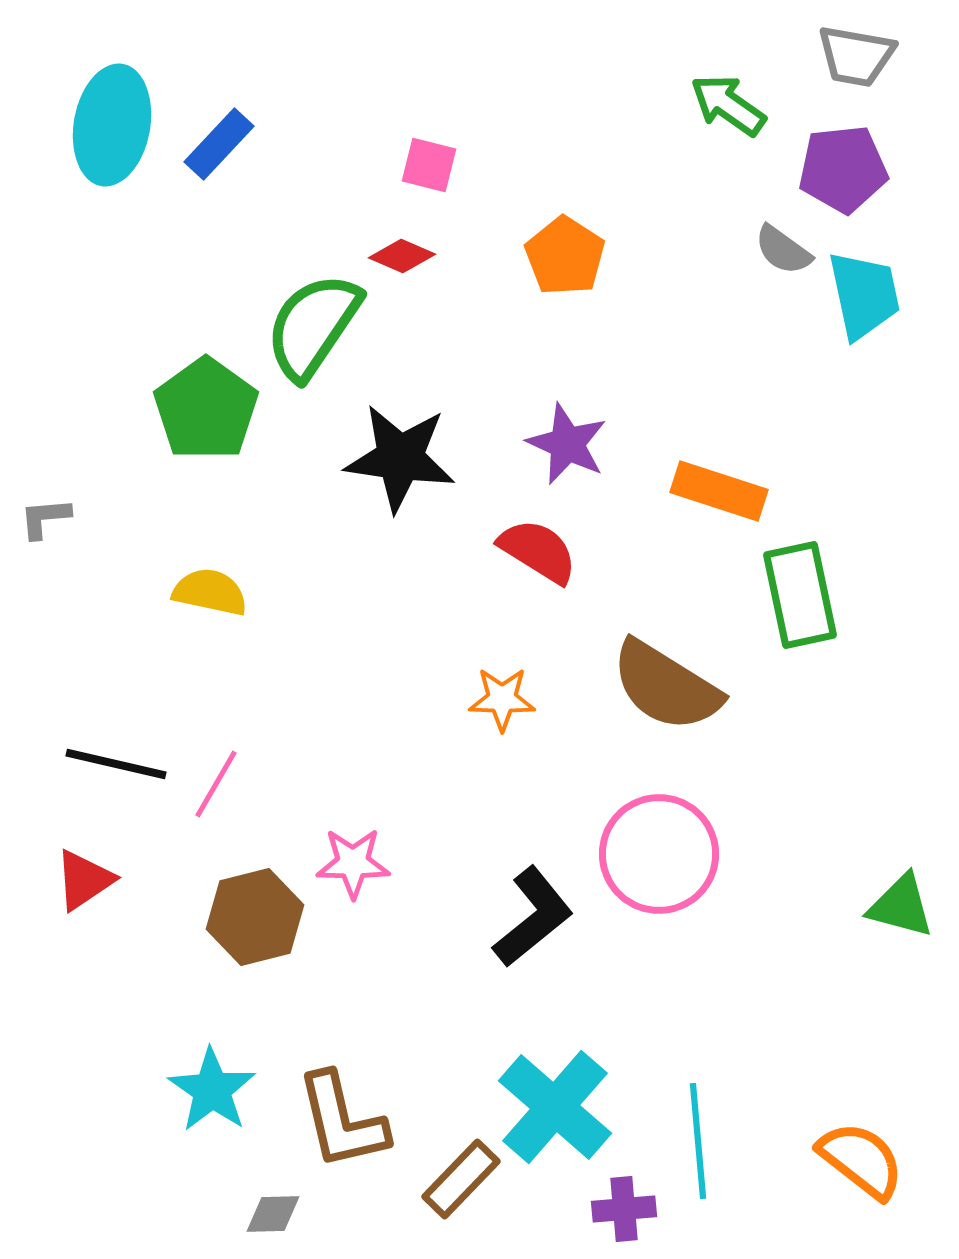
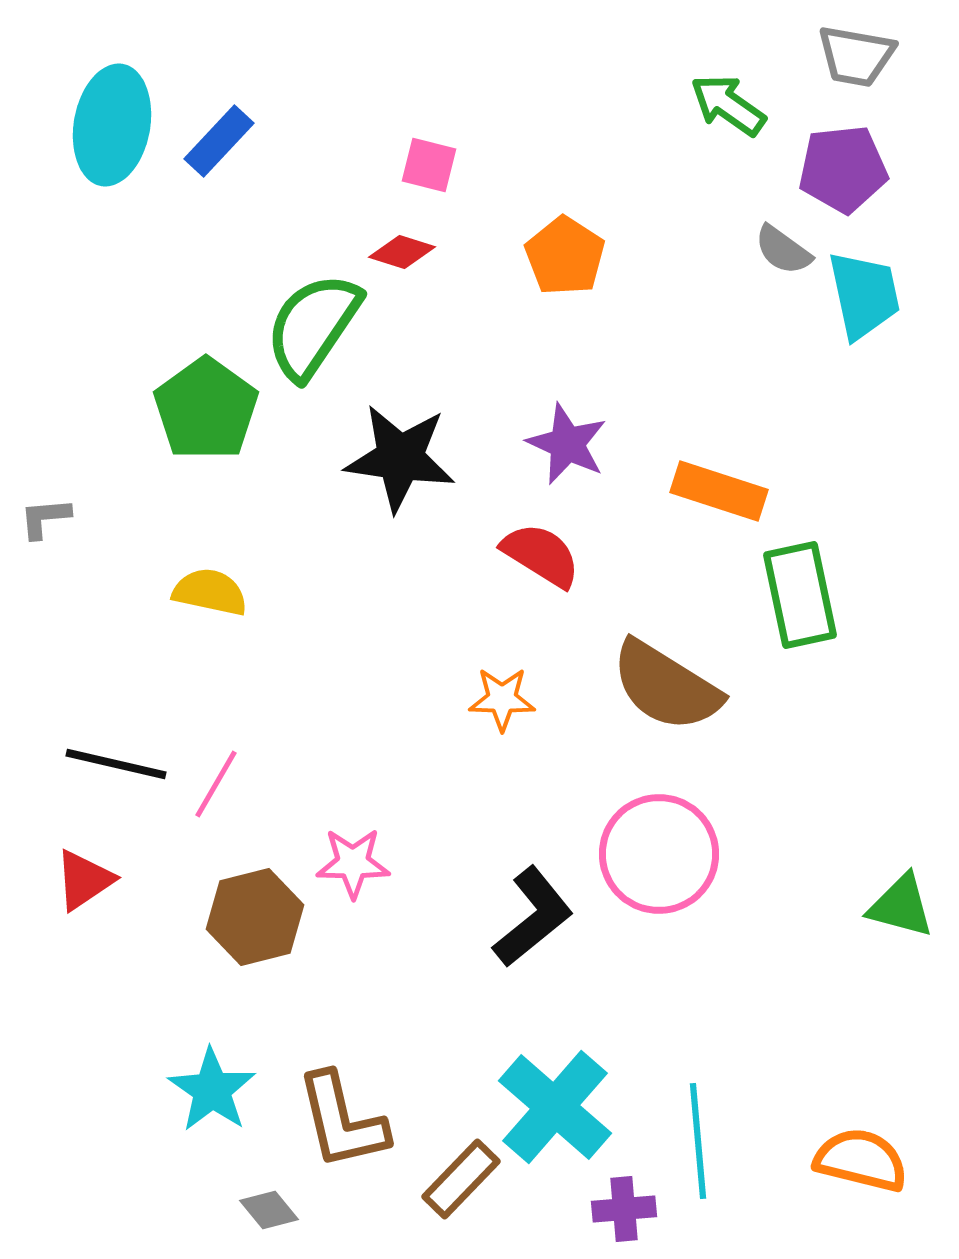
blue rectangle: moved 3 px up
red diamond: moved 4 px up; rotated 6 degrees counterclockwise
red semicircle: moved 3 px right, 4 px down
orange semicircle: rotated 24 degrees counterclockwise
gray diamond: moved 4 px left, 4 px up; rotated 52 degrees clockwise
